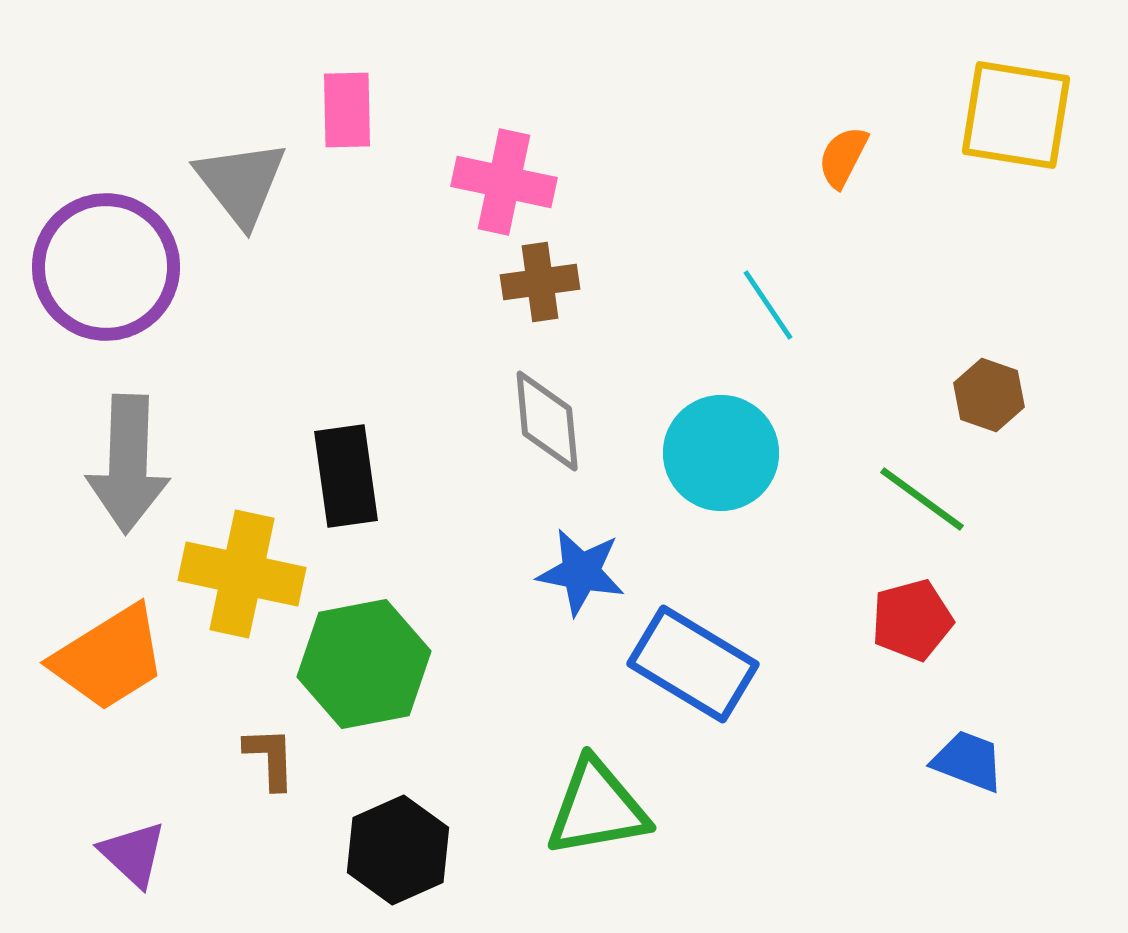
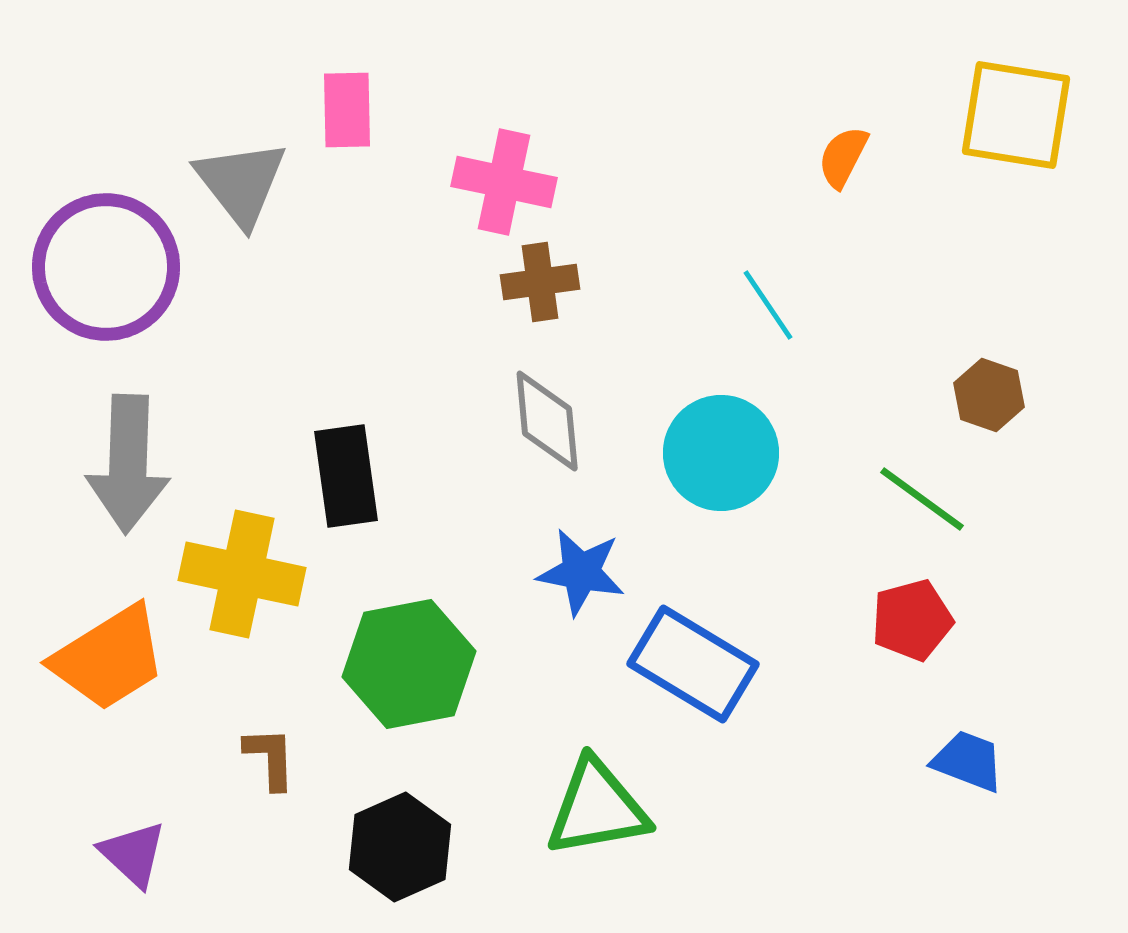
green hexagon: moved 45 px right
black hexagon: moved 2 px right, 3 px up
